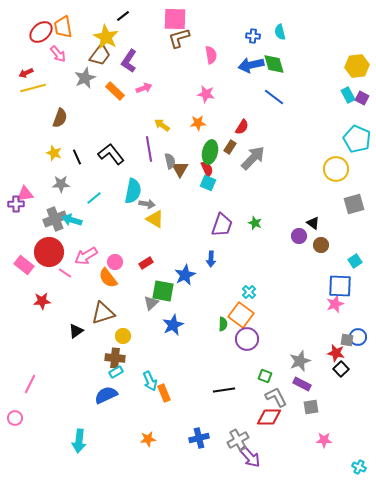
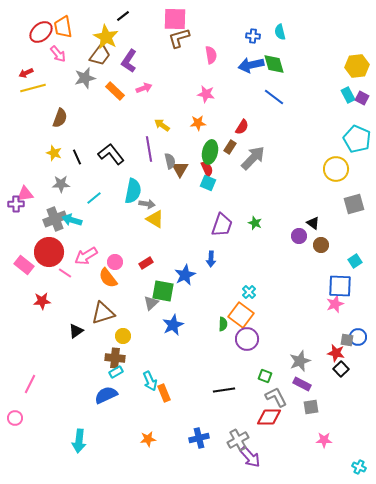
gray star at (85, 78): rotated 10 degrees clockwise
